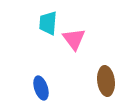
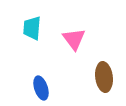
cyan trapezoid: moved 16 px left, 5 px down
brown ellipse: moved 2 px left, 4 px up
